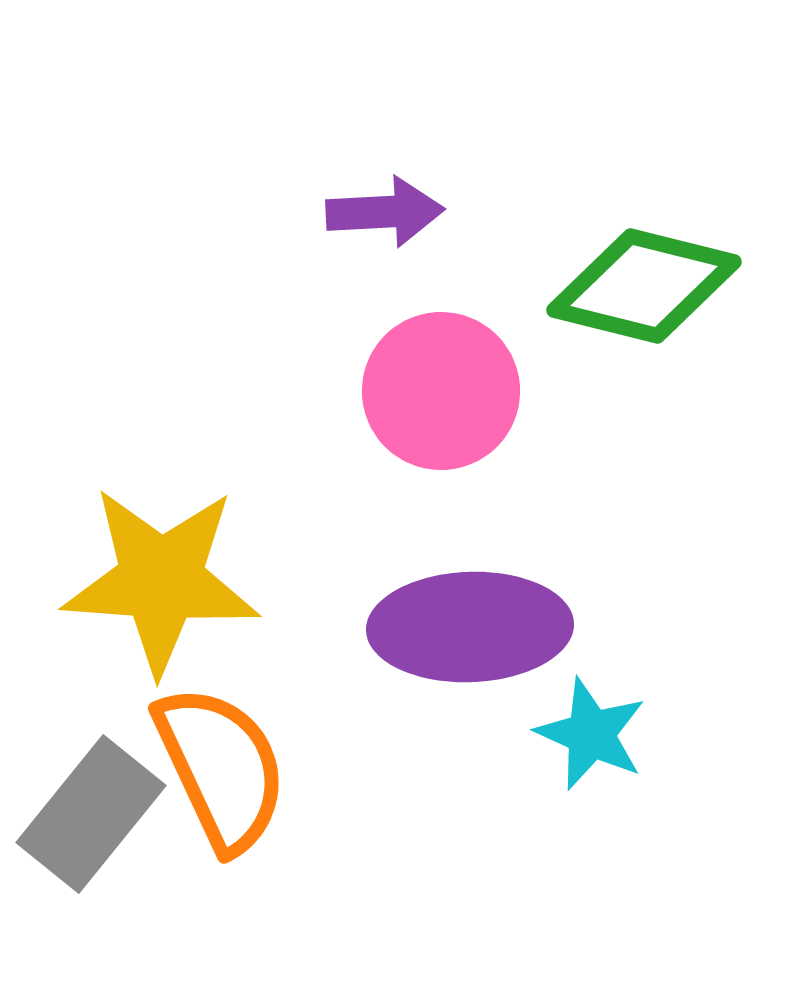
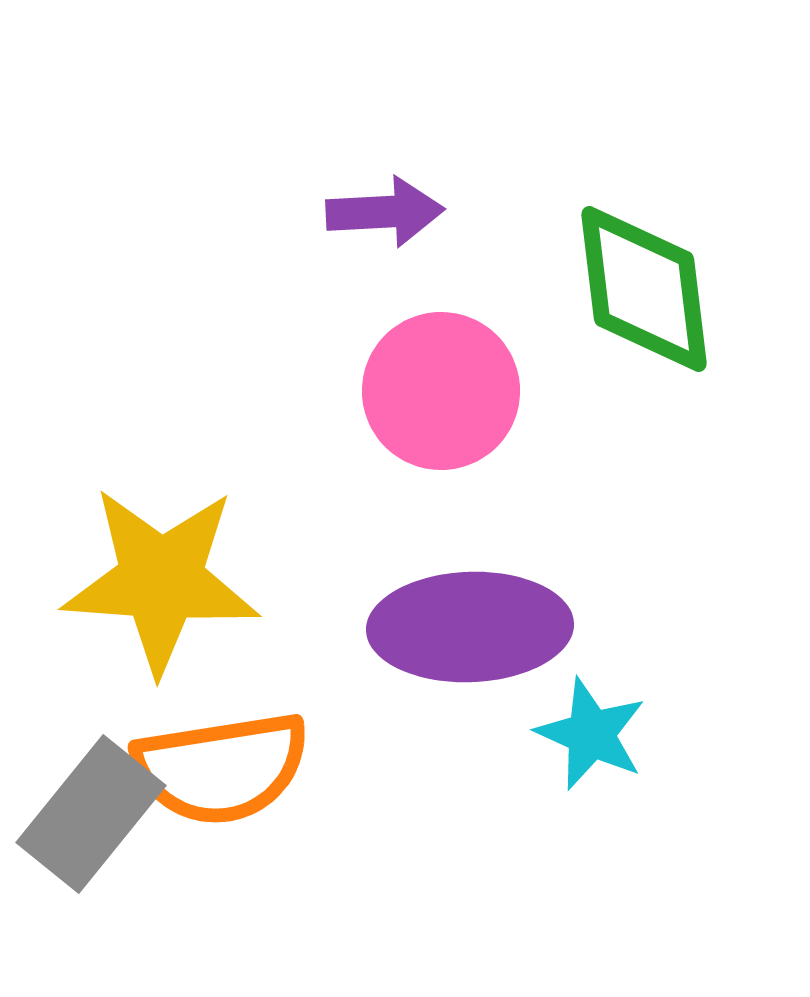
green diamond: moved 3 px down; rotated 69 degrees clockwise
orange semicircle: rotated 106 degrees clockwise
